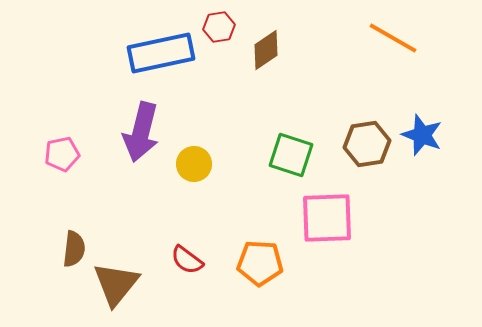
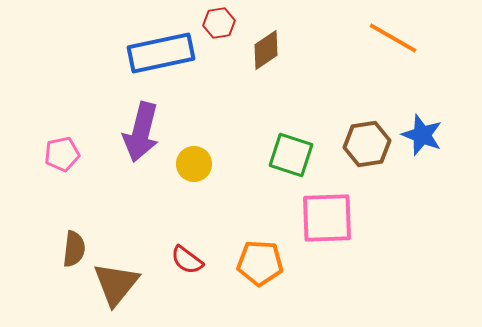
red hexagon: moved 4 px up
